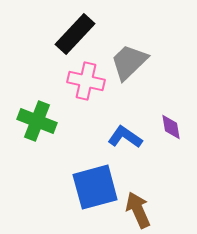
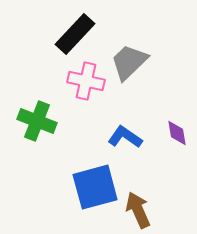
purple diamond: moved 6 px right, 6 px down
